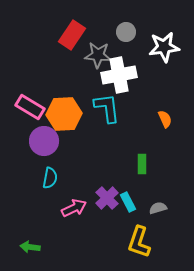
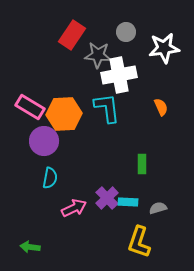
white star: moved 1 px down
orange semicircle: moved 4 px left, 12 px up
cyan rectangle: rotated 60 degrees counterclockwise
